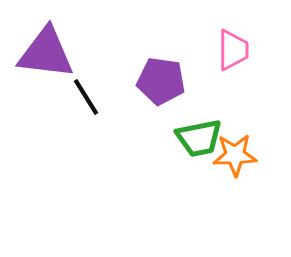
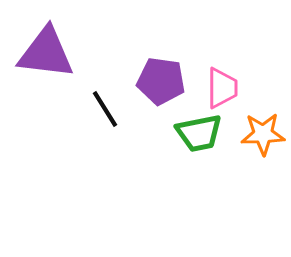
pink trapezoid: moved 11 px left, 38 px down
black line: moved 19 px right, 12 px down
green trapezoid: moved 5 px up
orange star: moved 28 px right, 21 px up
